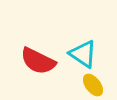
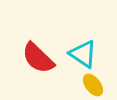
red semicircle: moved 3 px up; rotated 18 degrees clockwise
